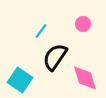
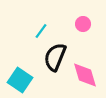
black semicircle: rotated 12 degrees counterclockwise
pink diamond: moved 3 px up
